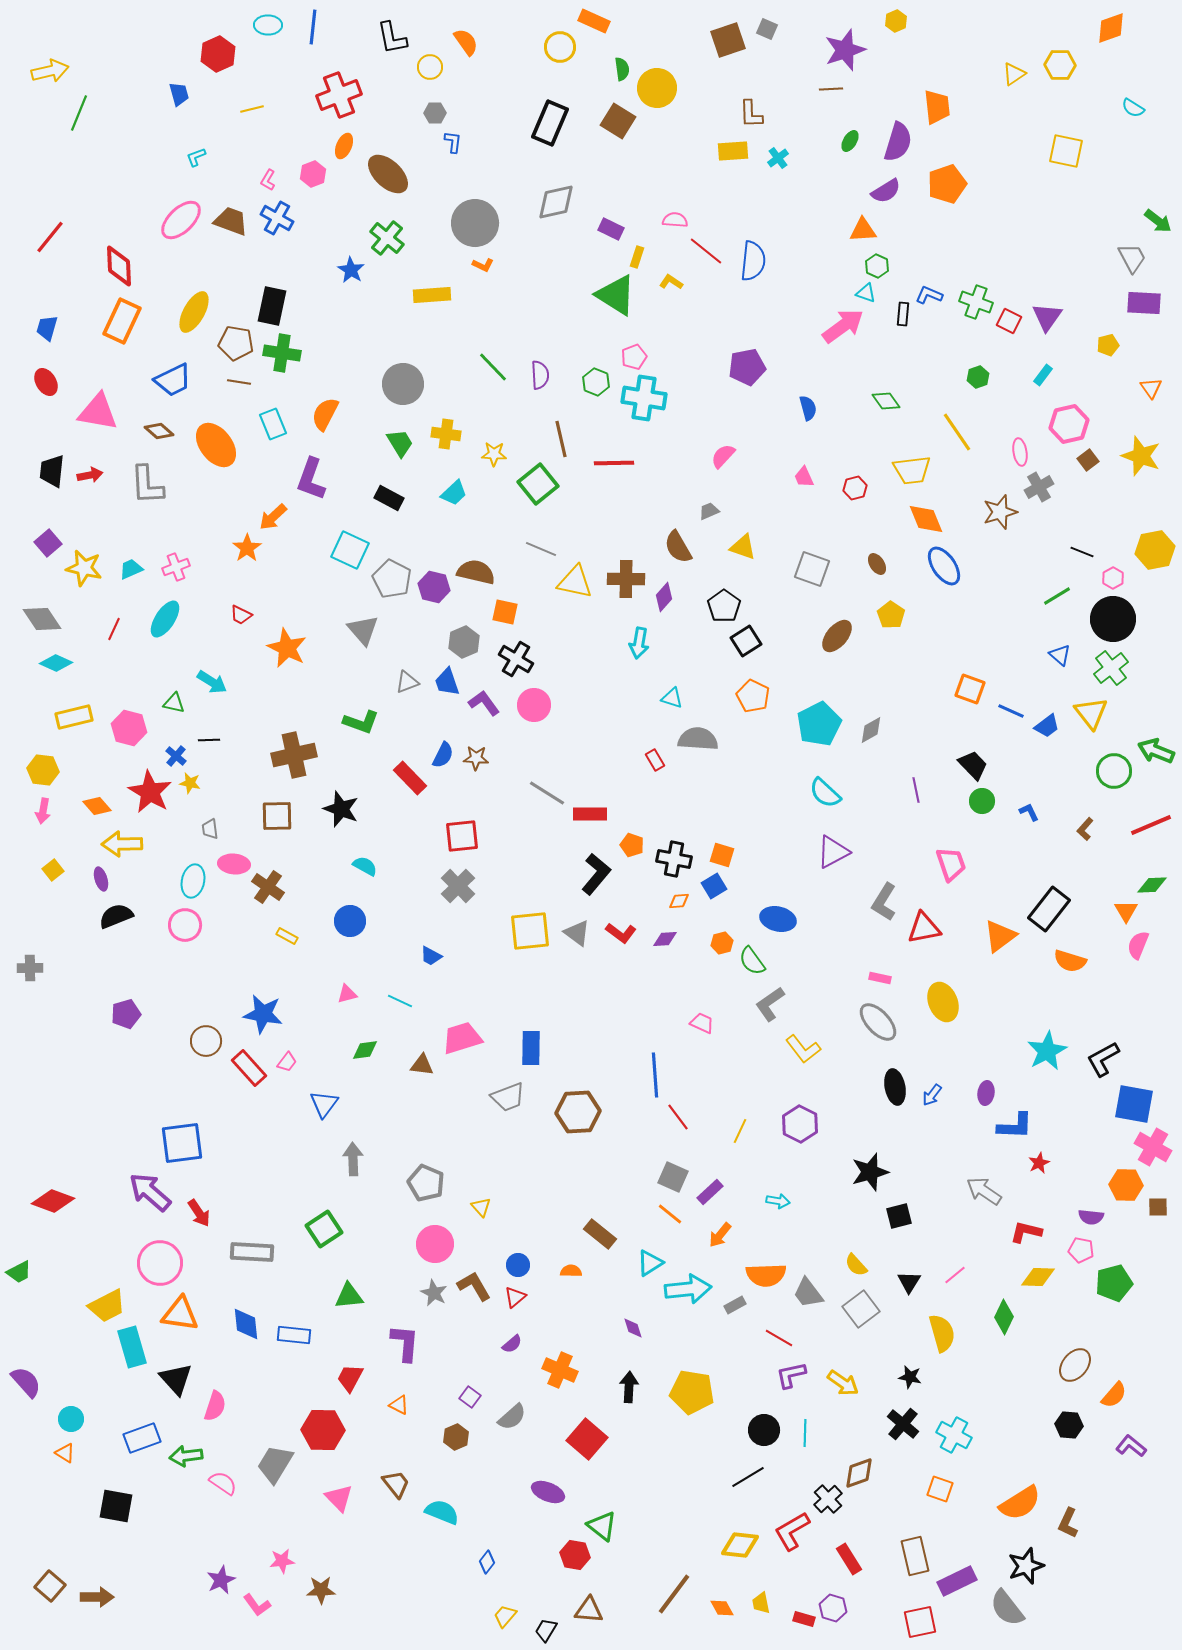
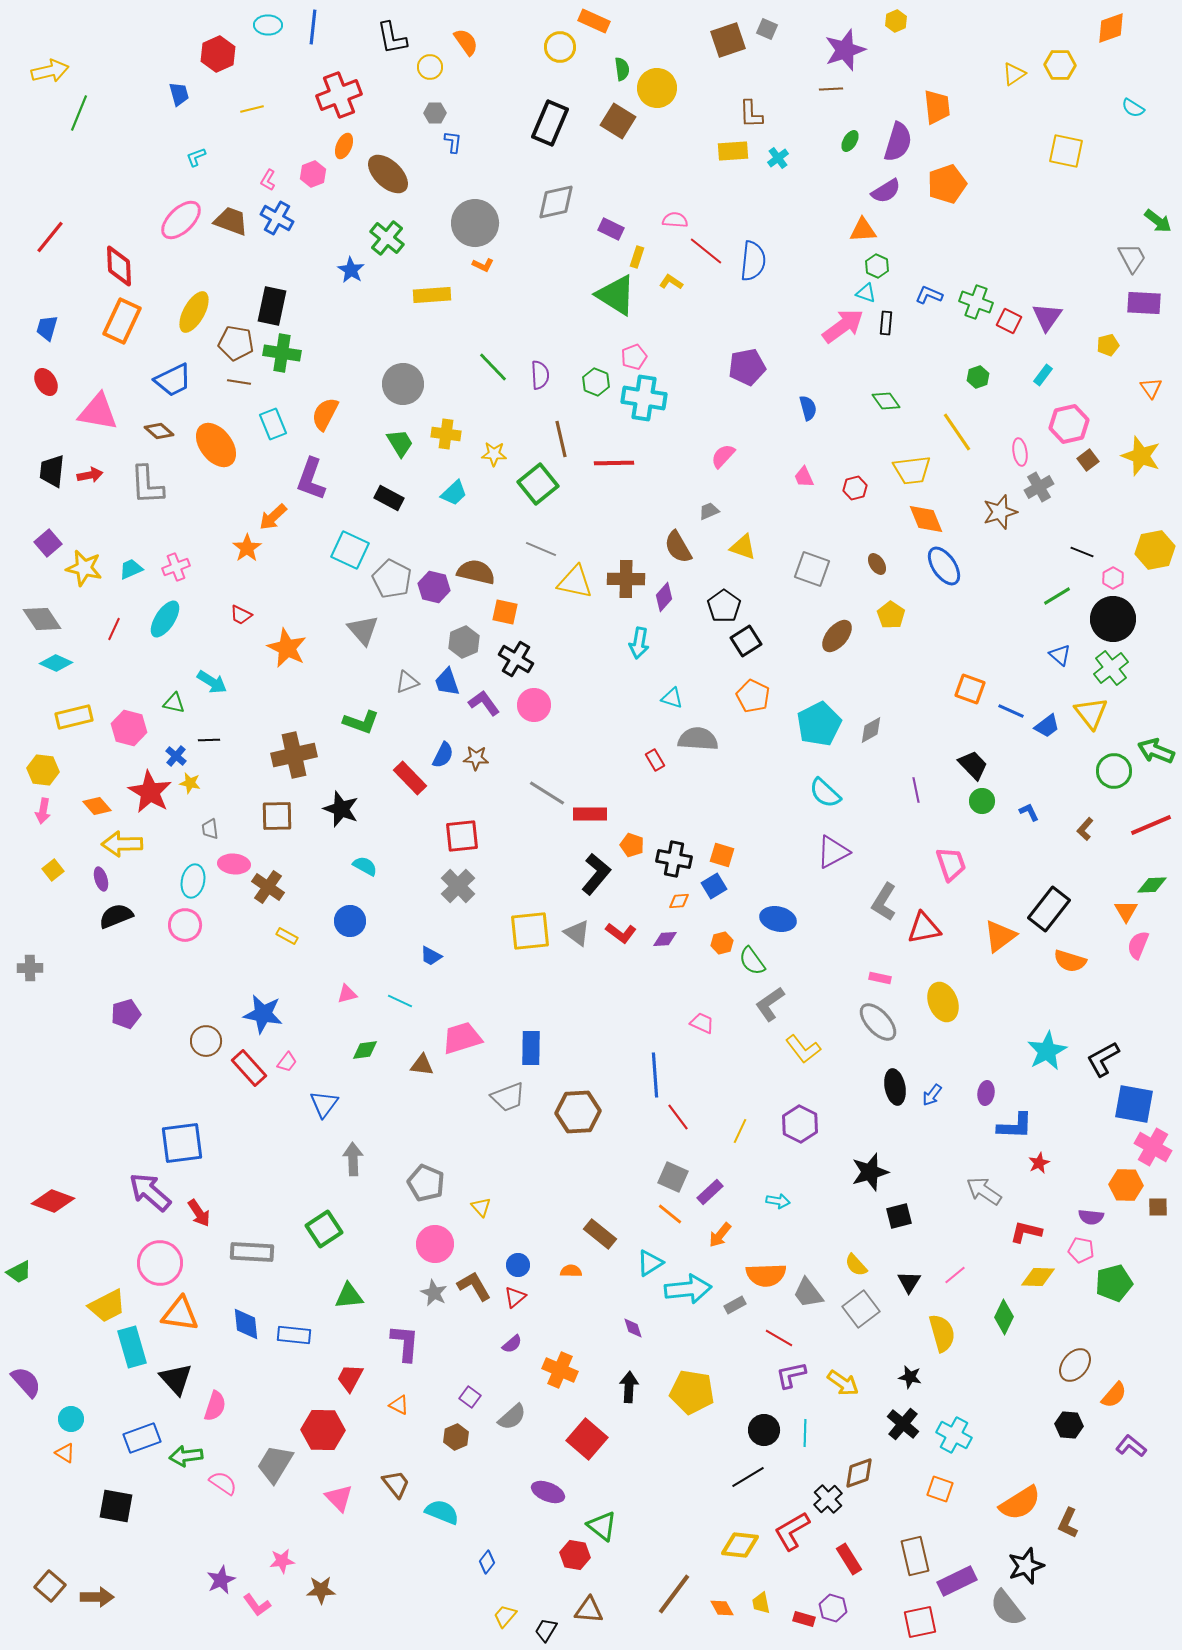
black rectangle at (903, 314): moved 17 px left, 9 px down
